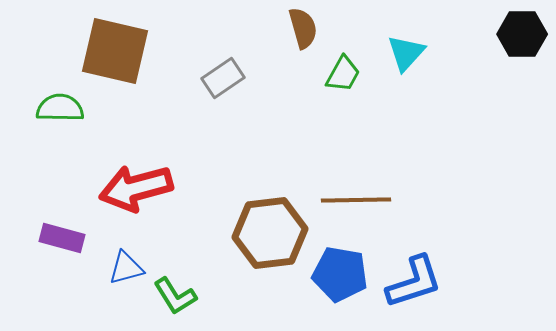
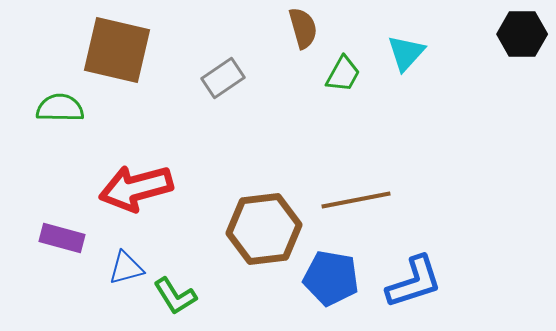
brown square: moved 2 px right, 1 px up
brown line: rotated 10 degrees counterclockwise
brown hexagon: moved 6 px left, 4 px up
blue pentagon: moved 9 px left, 4 px down
